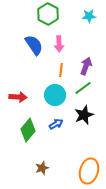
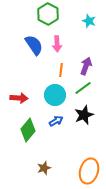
cyan star: moved 5 px down; rotated 24 degrees clockwise
pink arrow: moved 2 px left
red arrow: moved 1 px right, 1 px down
blue arrow: moved 3 px up
brown star: moved 2 px right
